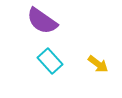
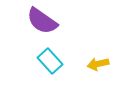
yellow arrow: rotated 130 degrees clockwise
